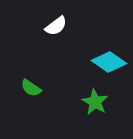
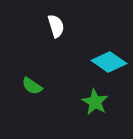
white semicircle: rotated 70 degrees counterclockwise
green semicircle: moved 1 px right, 2 px up
